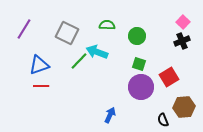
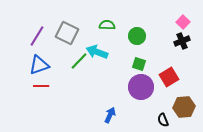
purple line: moved 13 px right, 7 px down
